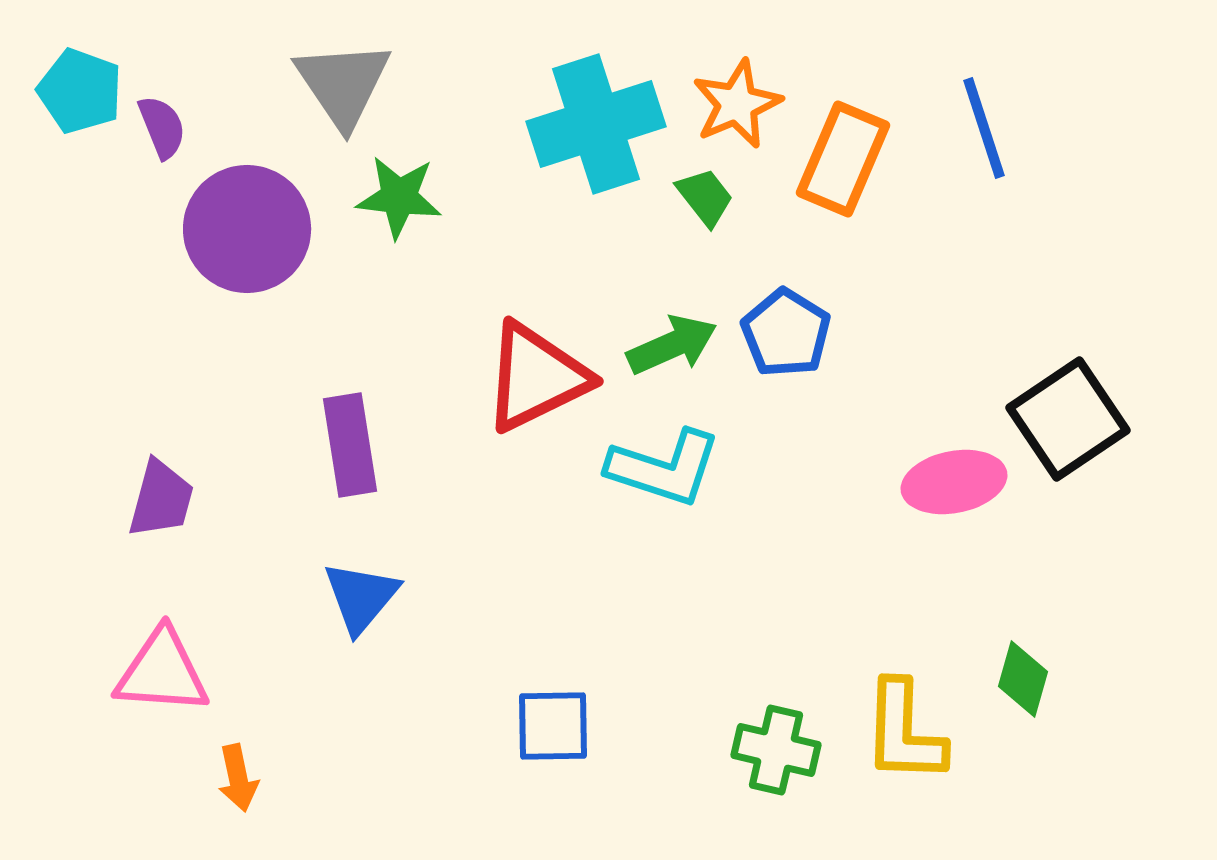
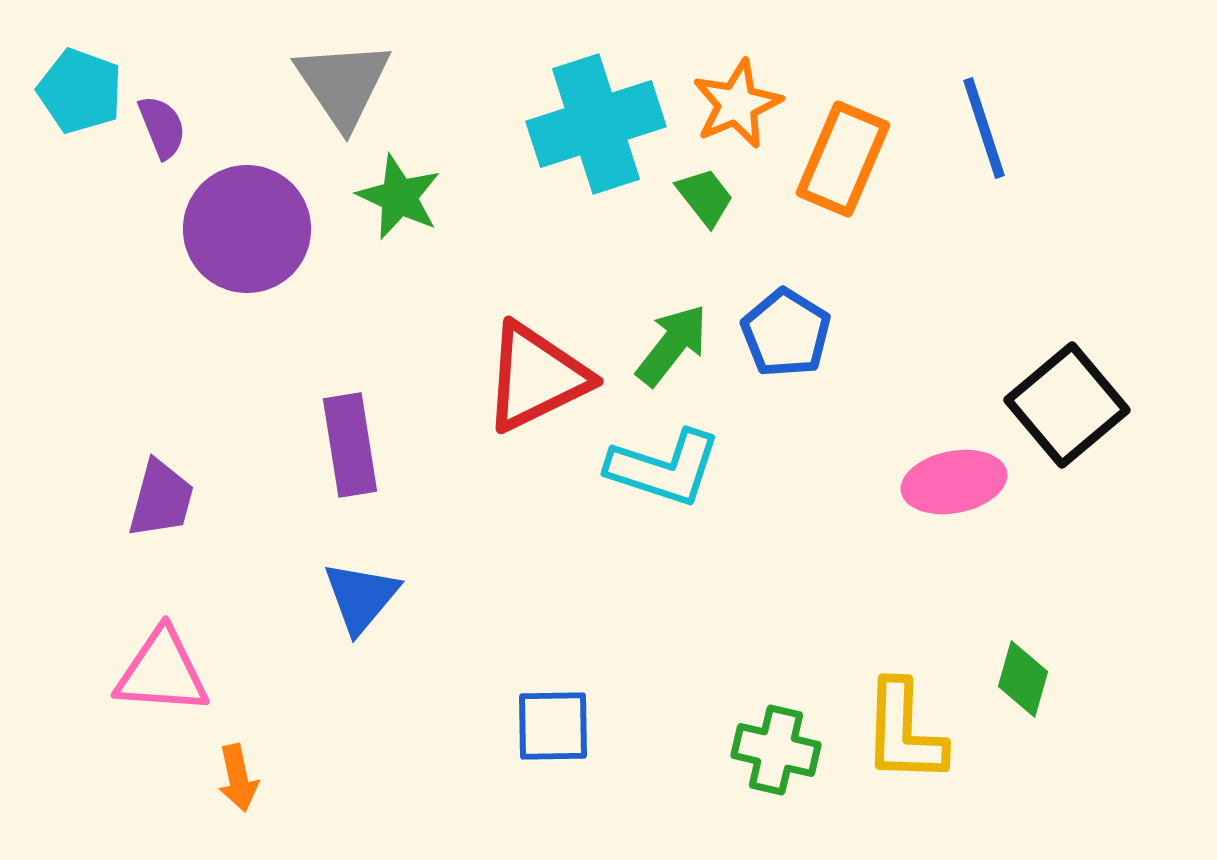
green star: rotated 18 degrees clockwise
green arrow: rotated 28 degrees counterclockwise
black square: moved 1 px left, 14 px up; rotated 6 degrees counterclockwise
